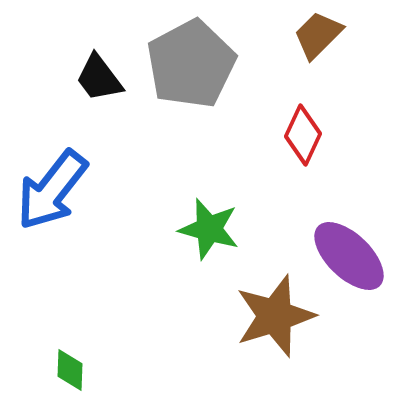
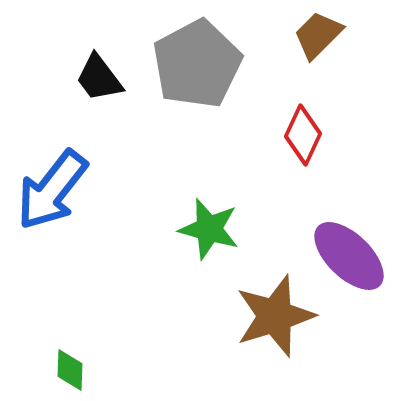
gray pentagon: moved 6 px right
